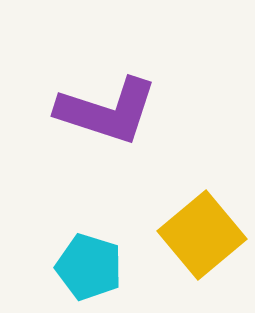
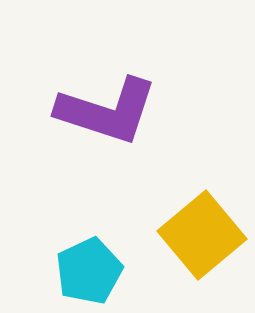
cyan pentagon: moved 4 px down; rotated 30 degrees clockwise
